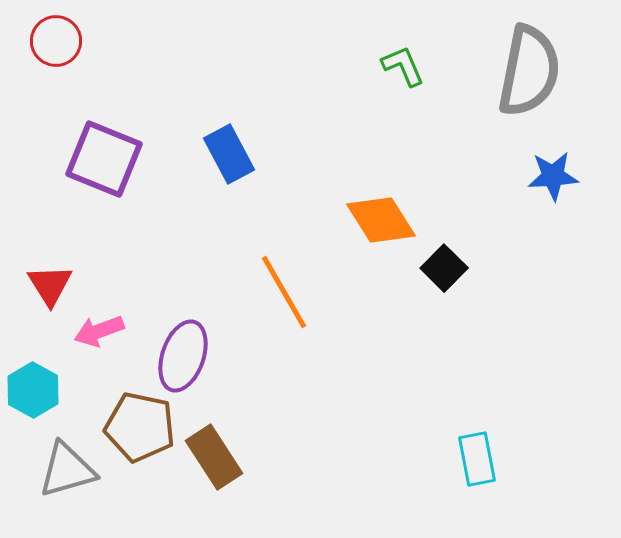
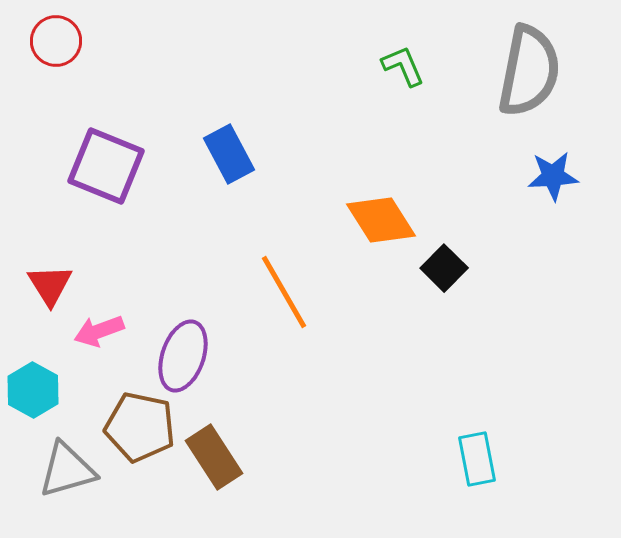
purple square: moved 2 px right, 7 px down
